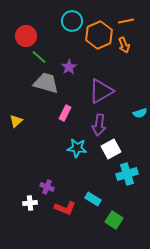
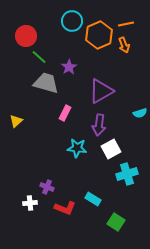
orange line: moved 3 px down
green square: moved 2 px right, 2 px down
